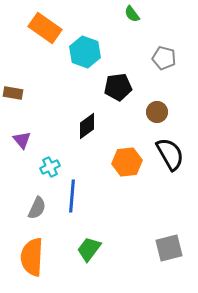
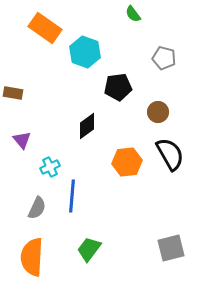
green semicircle: moved 1 px right
brown circle: moved 1 px right
gray square: moved 2 px right
